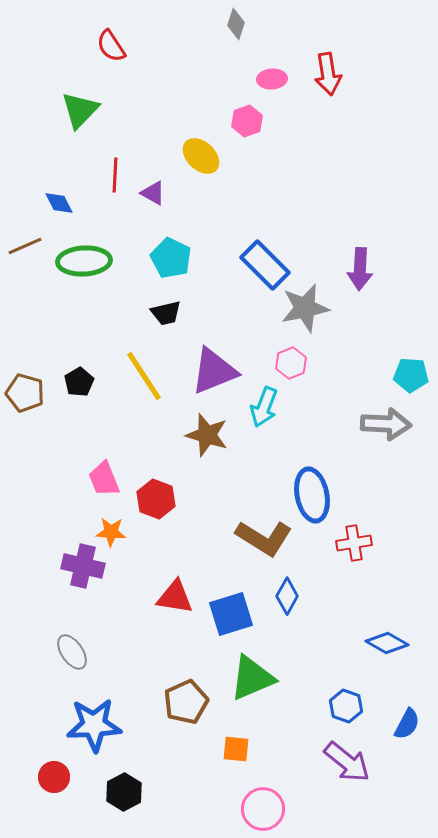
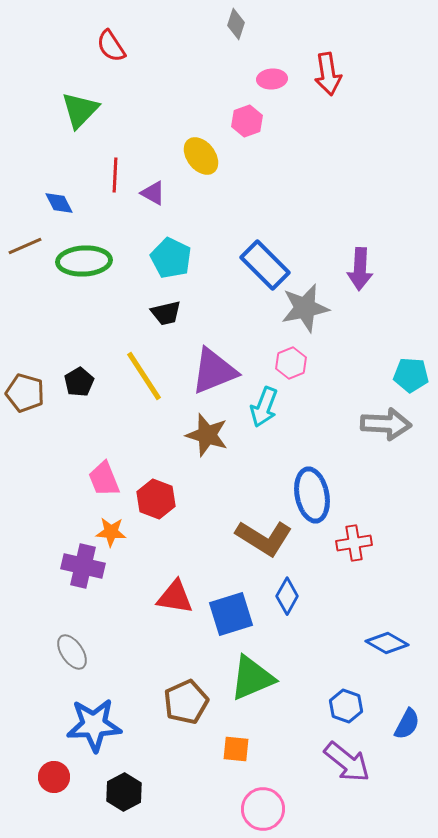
yellow ellipse at (201, 156): rotated 9 degrees clockwise
